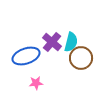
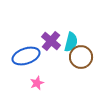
purple cross: moved 1 px left, 1 px up
brown circle: moved 1 px up
pink star: moved 1 px right; rotated 16 degrees counterclockwise
